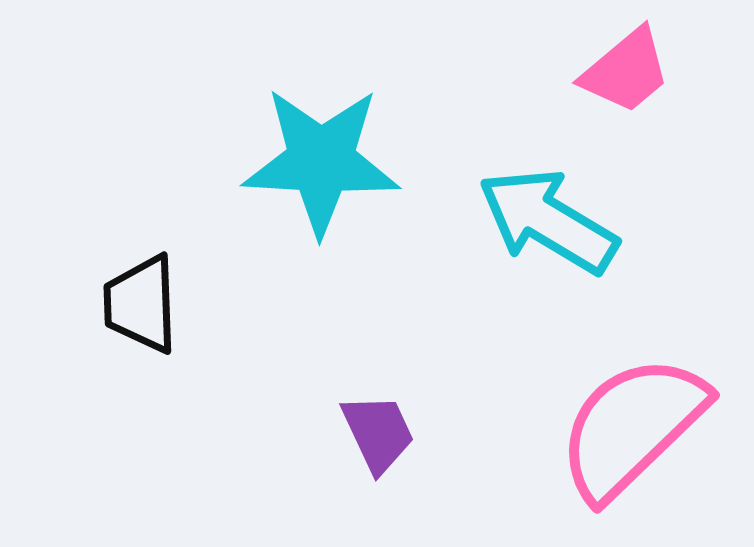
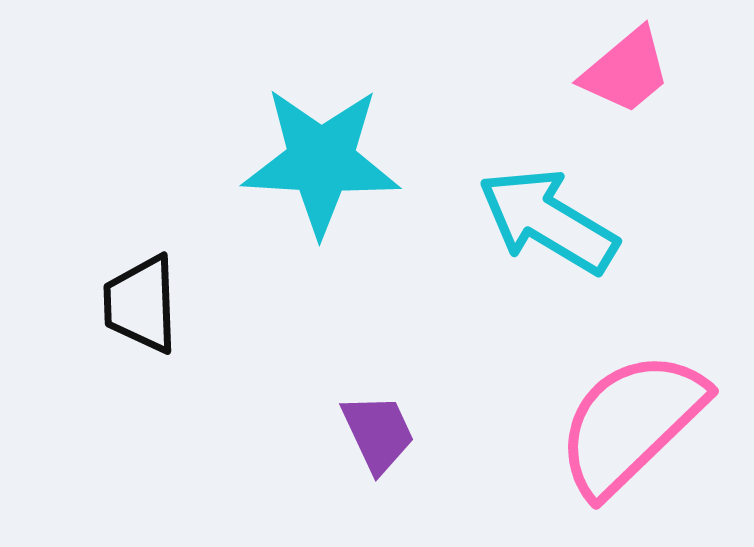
pink semicircle: moved 1 px left, 4 px up
